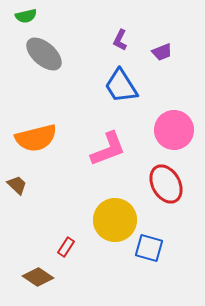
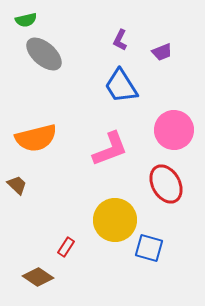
green semicircle: moved 4 px down
pink L-shape: moved 2 px right
